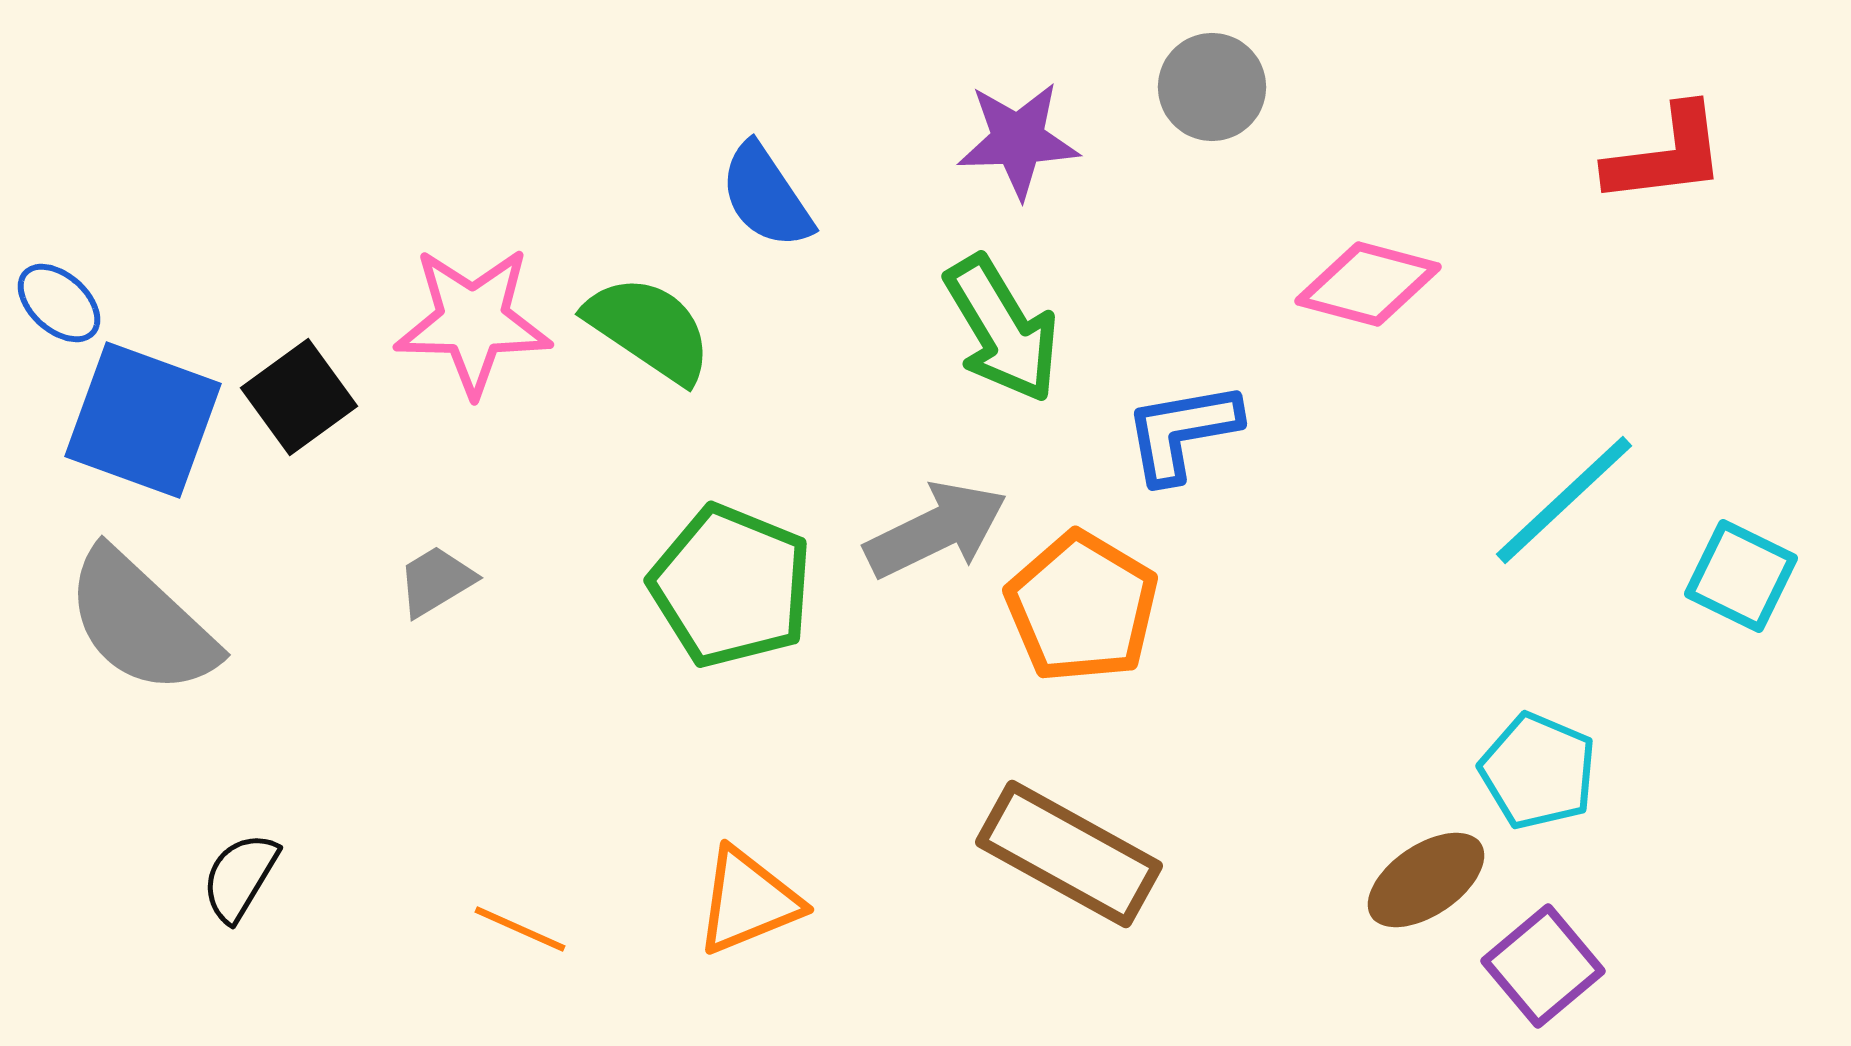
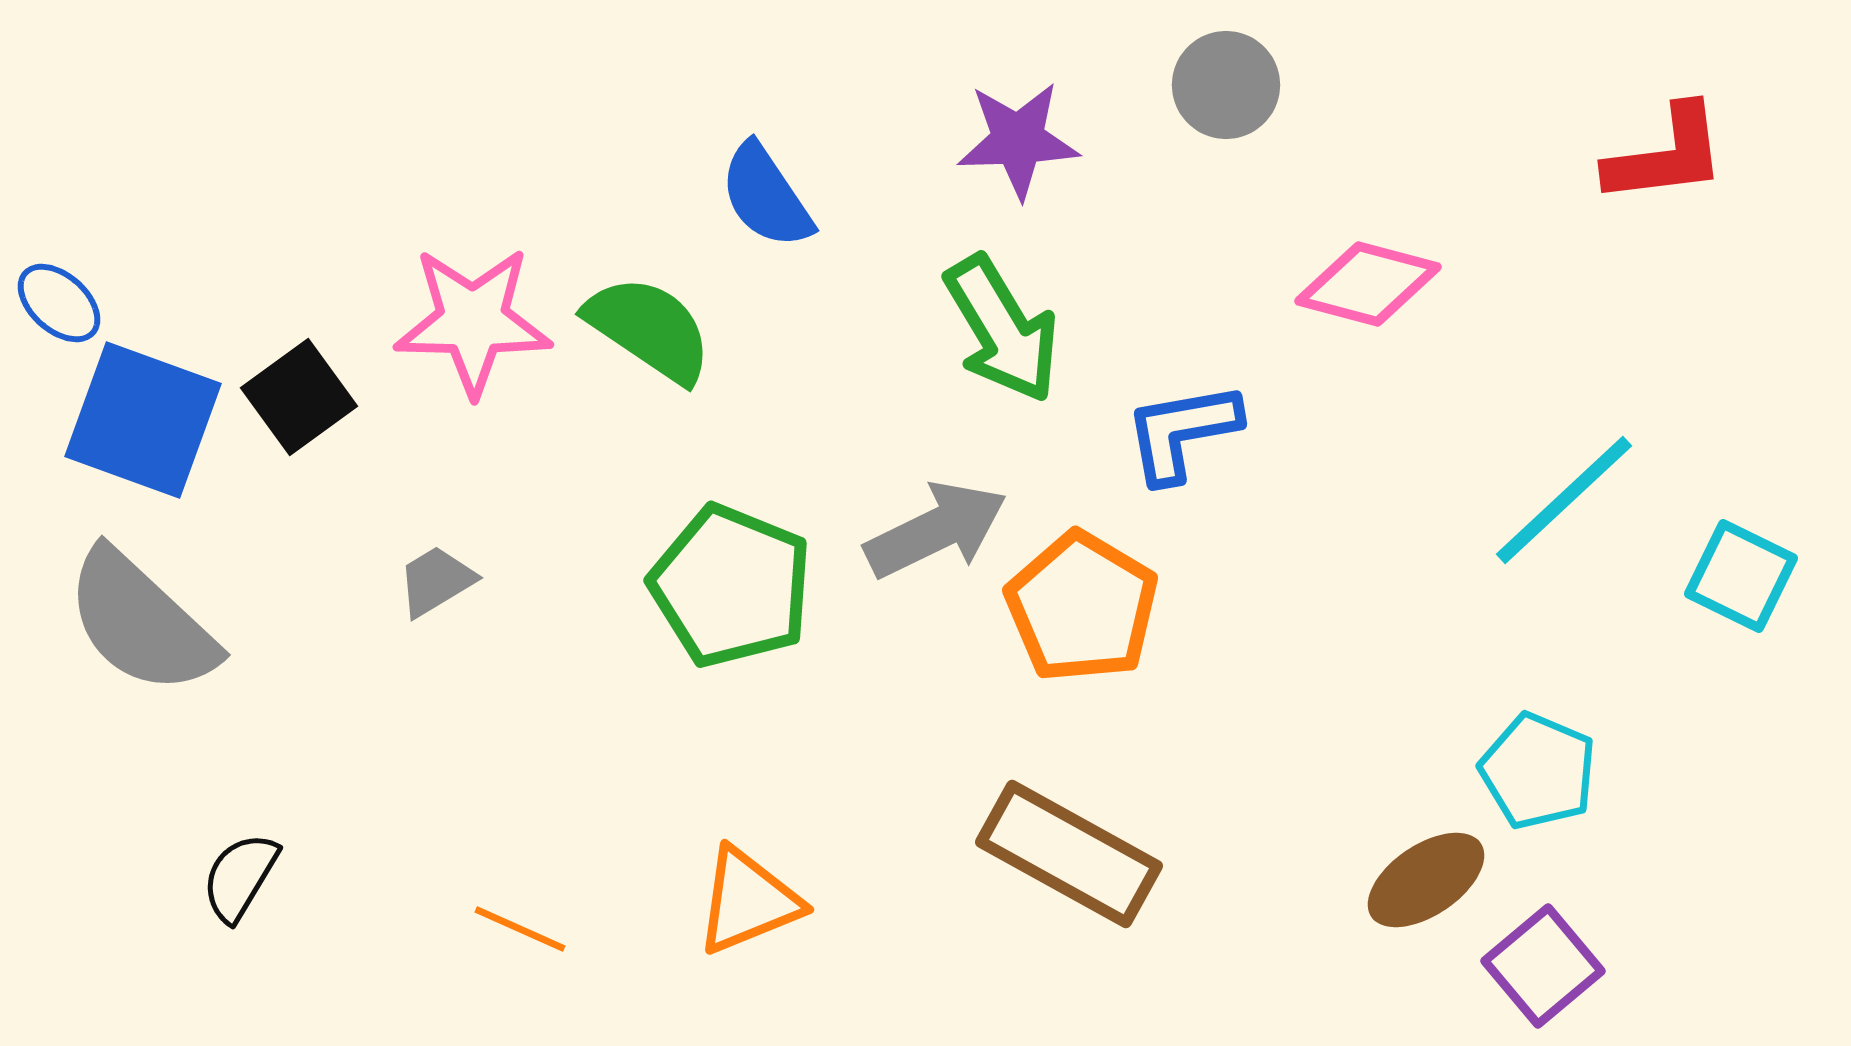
gray circle: moved 14 px right, 2 px up
